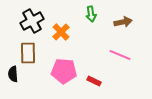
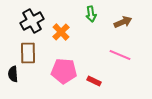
brown arrow: rotated 12 degrees counterclockwise
